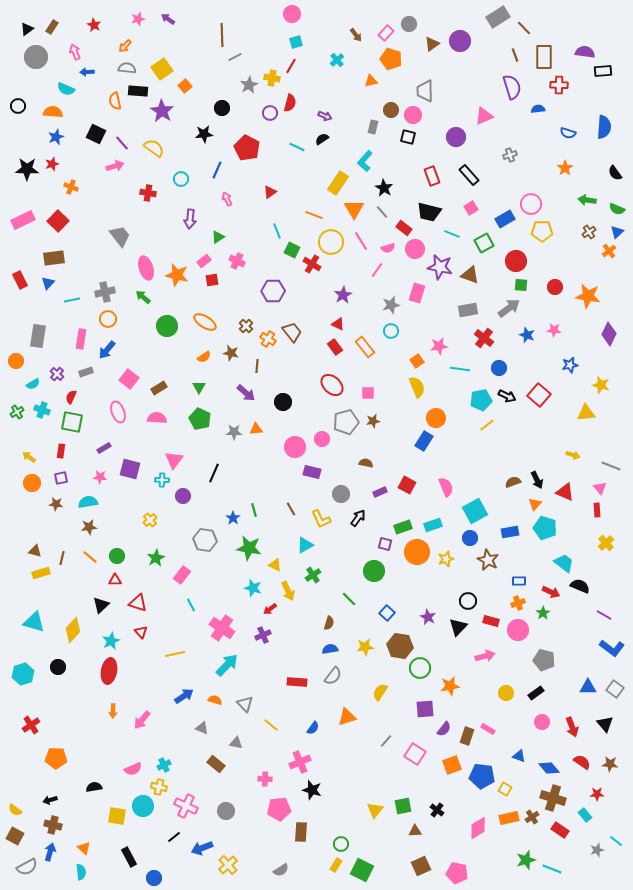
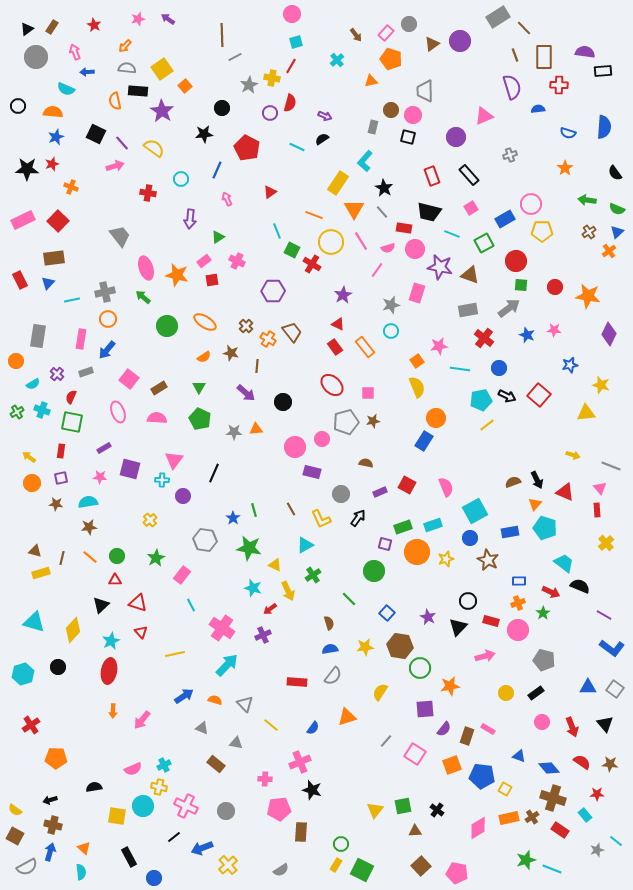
red rectangle at (404, 228): rotated 28 degrees counterclockwise
brown semicircle at (329, 623): rotated 32 degrees counterclockwise
brown square at (421, 866): rotated 18 degrees counterclockwise
